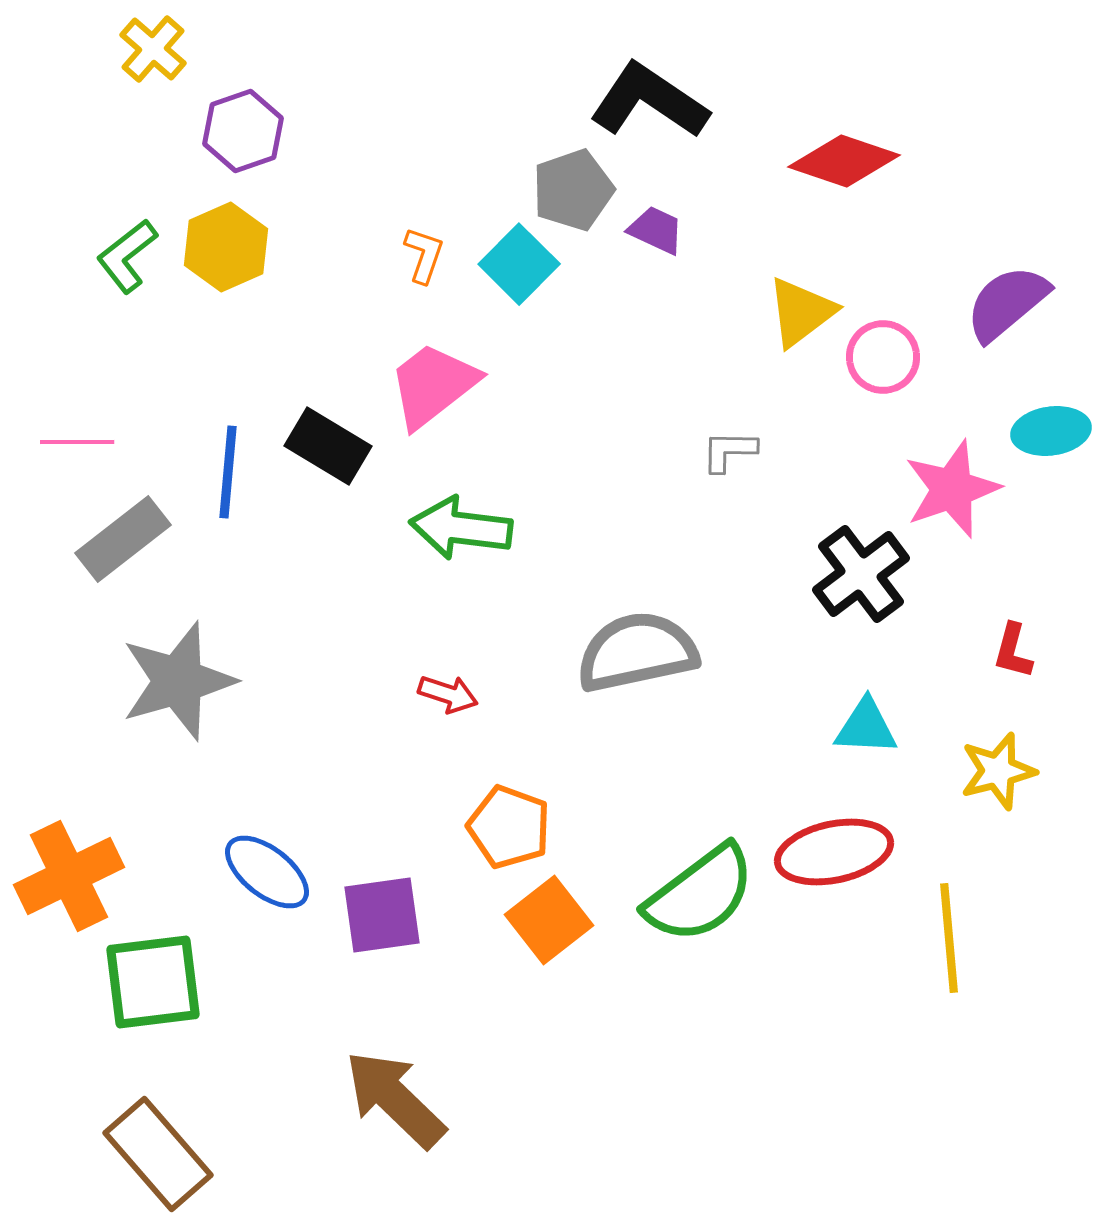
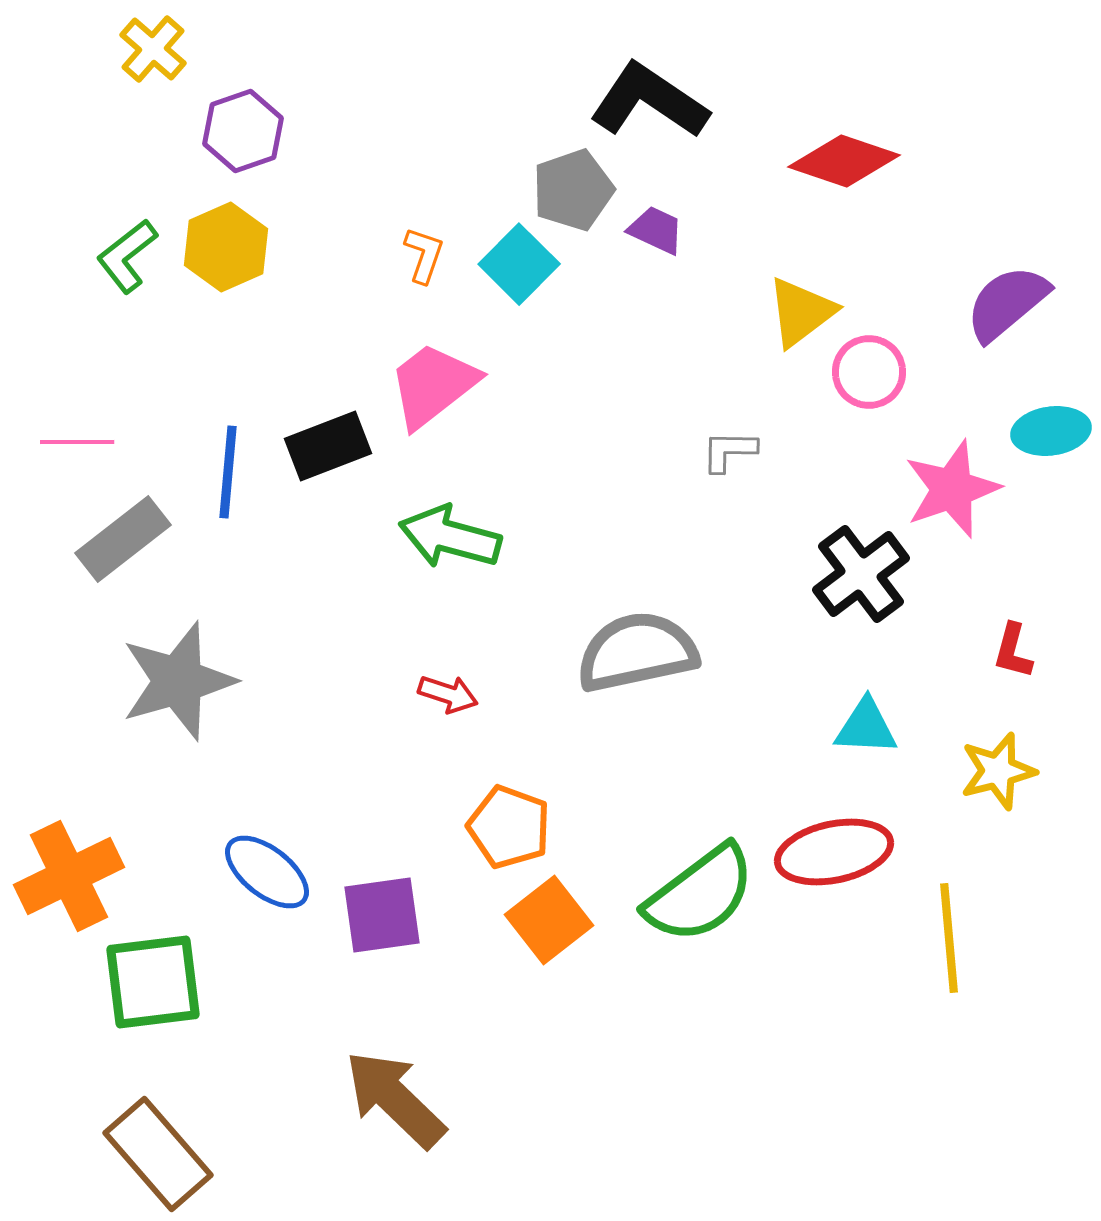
pink circle: moved 14 px left, 15 px down
black rectangle: rotated 52 degrees counterclockwise
green arrow: moved 11 px left, 9 px down; rotated 8 degrees clockwise
